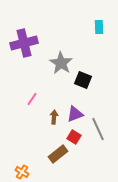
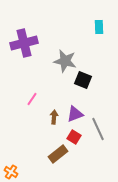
gray star: moved 4 px right, 2 px up; rotated 20 degrees counterclockwise
orange cross: moved 11 px left
